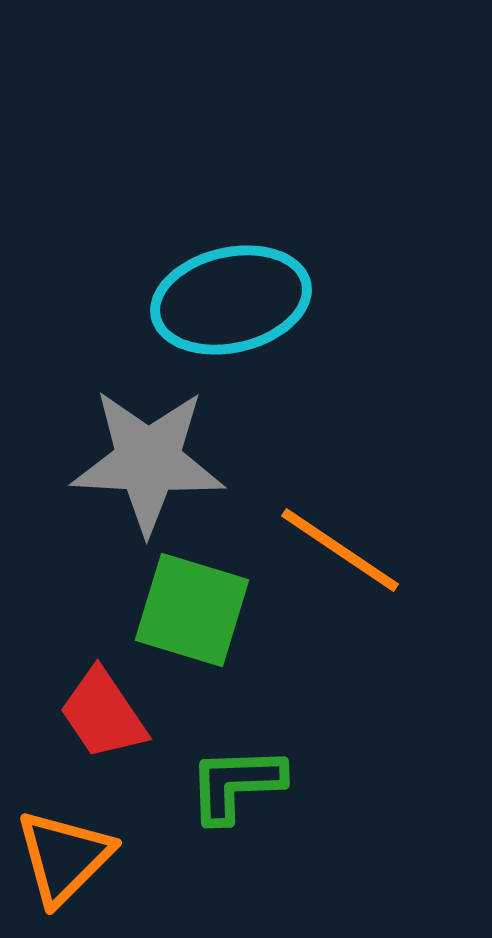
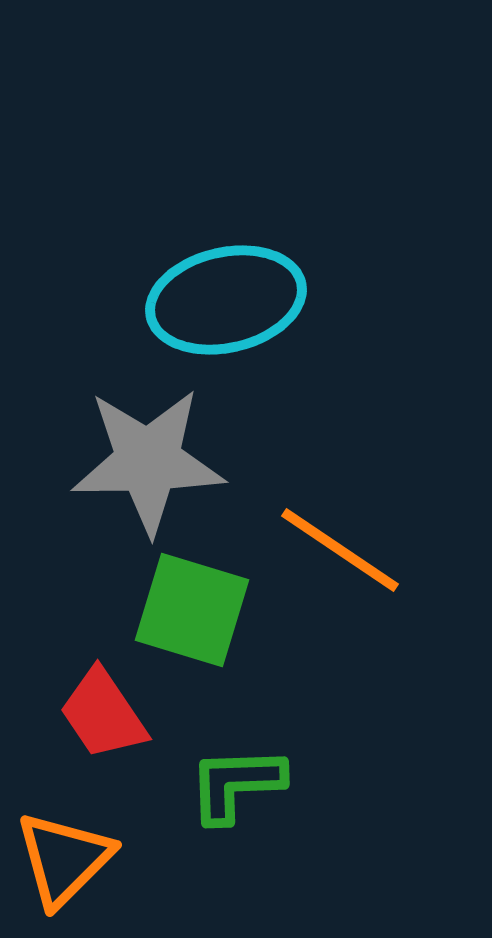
cyan ellipse: moved 5 px left
gray star: rotated 4 degrees counterclockwise
orange triangle: moved 2 px down
